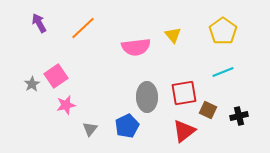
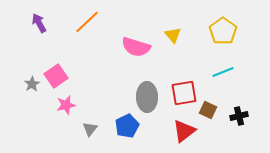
orange line: moved 4 px right, 6 px up
pink semicircle: rotated 24 degrees clockwise
